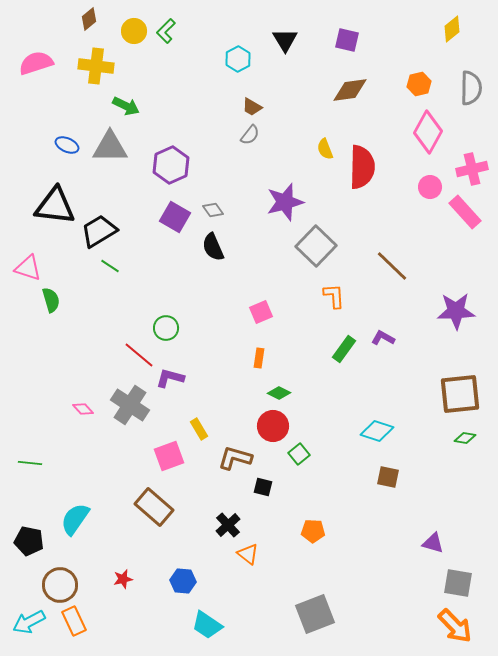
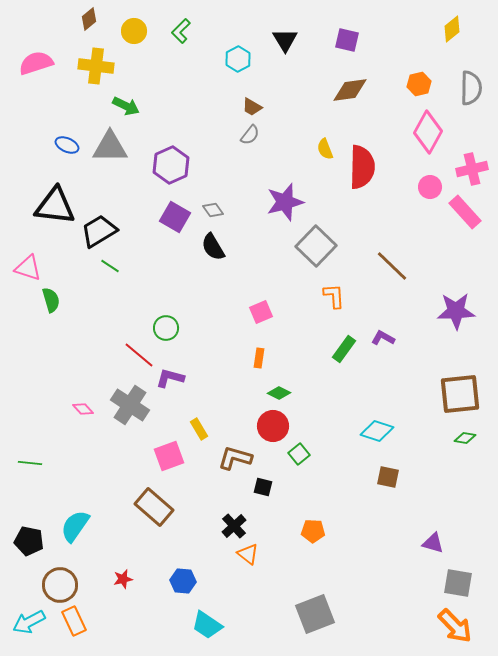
green L-shape at (166, 31): moved 15 px right
black semicircle at (213, 247): rotated 8 degrees counterclockwise
cyan semicircle at (75, 519): moved 7 px down
black cross at (228, 525): moved 6 px right, 1 px down
